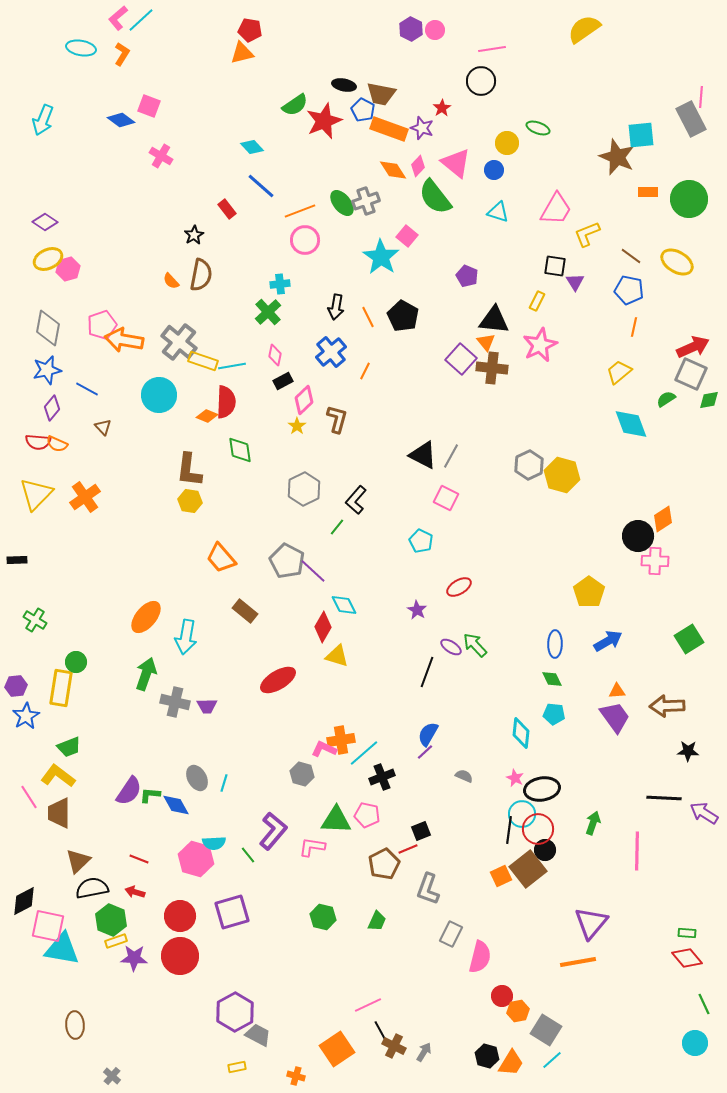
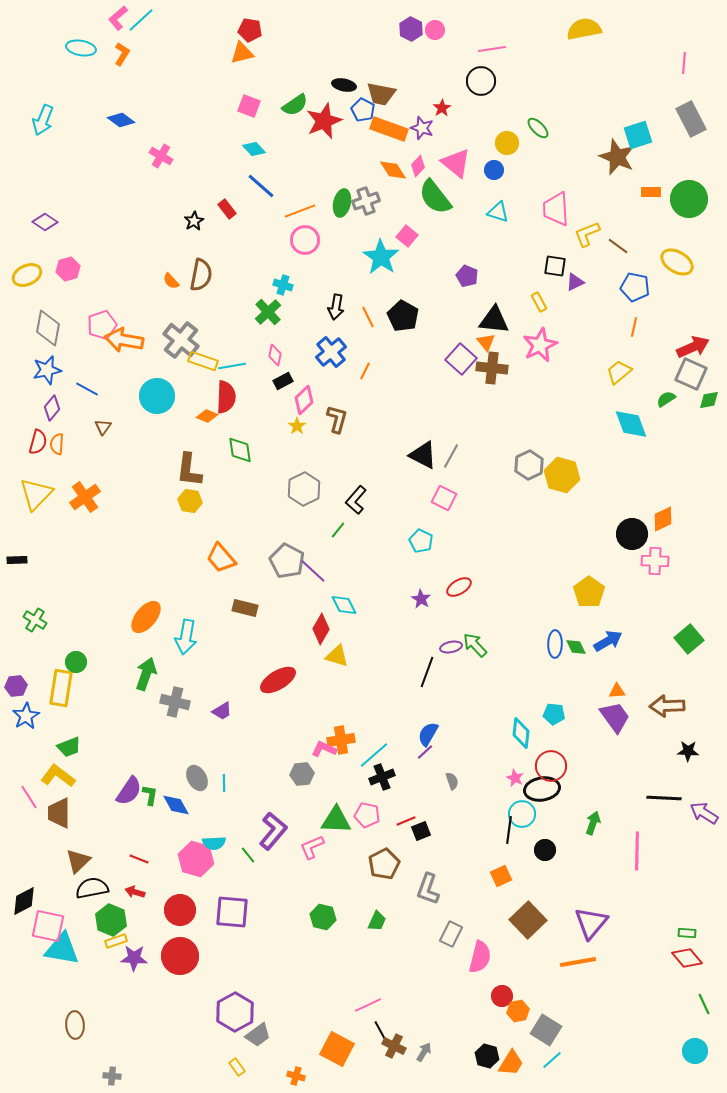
yellow semicircle at (584, 29): rotated 24 degrees clockwise
pink line at (701, 97): moved 17 px left, 34 px up
pink square at (149, 106): moved 100 px right
green ellipse at (538, 128): rotated 25 degrees clockwise
cyan square at (641, 135): moved 3 px left; rotated 12 degrees counterclockwise
cyan diamond at (252, 147): moved 2 px right, 2 px down
orange rectangle at (648, 192): moved 3 px right
green ellipse at (342, 203): rotated 52 degrees clockwise
pink trapezoid at (556, 209): rotated 147 degrees clockwise
black star at (194, 235): moved 14 px up
brown line at (631, 256): moved 13 px left, 10 px up
yellow ellipse at (48, 259): moved 21 px left, 16 px down
purple triangle at (575, 282): rotated 36 degrees clockwise
cyan cross at (280, 284): moved 3 px right, 1 px down; rotated 24 degrees clockwise
blue pentagon at (629, 290): moved 6 px right, 3 px up
yellow rectangle at (537, 301): moved 2 px right, 1 px down; rotated 54 degrees counterclockwise
gray cross at (179, 342): moved 2 px right, 2 px up
cyan circle at (159, 395): moved 2 px left, 1 px down
red semicircle at (226, 402): moved 5 px up
brown triangle at (103, 427): rotated 18 degrees clockwise
red semicircle at (38, 442): rotated 80 degrees counterclockwise
orange semicircle at (57, 444): rotated 70 degrees clockwise
pink square at (446, 498): moved 2 px left
orange diamond at (663, 519): rotated 8 degrees clockwise
green line at (337, 527): moved 1 px right, 3 px down
black circle at (638, 536): moved 6 px left, 2 px up
purple star at (417, 610): moved 4 px right, 11 px up
brown rectangle at (245, 611): moved 3 px up; rotated 25 degrees counterclockwise
red diamond at (323, 627): moved 2 px left, 2 px down
green square at (689, 639): rotated 8 degrees counterclockwise
purple ellipse at (451, 647): rotated 45 degrees counterclockwise
green diamond at (552, 679): moved 24 px right, 32 px up
purple trapezoid at (207, 706): moved 15 px right, 5 px down; rotated 30 degrees counterclockwise
cyan line at (364, 753): moved 10 px right, 2 px down
gray hexagon at (302, 774): rotated 20 degrees counterclockwise
gray semicircle at (464, 776): moved 12 px left, 5 px down; rotated 48 degrees clockwise
cyan line at (224, 783): rotated 18 degrees counterclockwise
green L-shape at (150, 795): rotated 95 degrees clockwise
red circle at (538, 829): moved 13 px right, 63 px up
pink L-shape at (312, 847): rotated 32 degrees counterclockwise
red line at (408, 849): moved 2 px left, 28 px up
brown square at (528, 869): moved 51 px down; rotated 6 degrees counterclockwise
purple square at (232, 912): rotated 21 degrees clockwise
red circle at (180, 916): moved 6 px up
gray trapezoid at (258, 1035): rotated 116 degrees clockwise
cyan circle at (695, 1043): moved 8 px down
orange square at (337, 1049): rotated 28 degrees counterclockwise
yellow rectangle at (237, 1067): rotated 66 degrees clockwise
gray cross at (112, 1076): rotated 36 degrees counterclockwise
